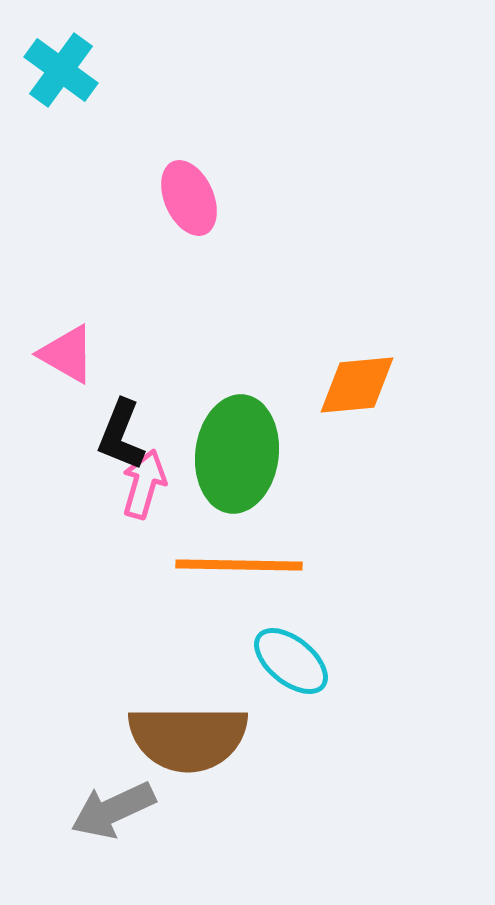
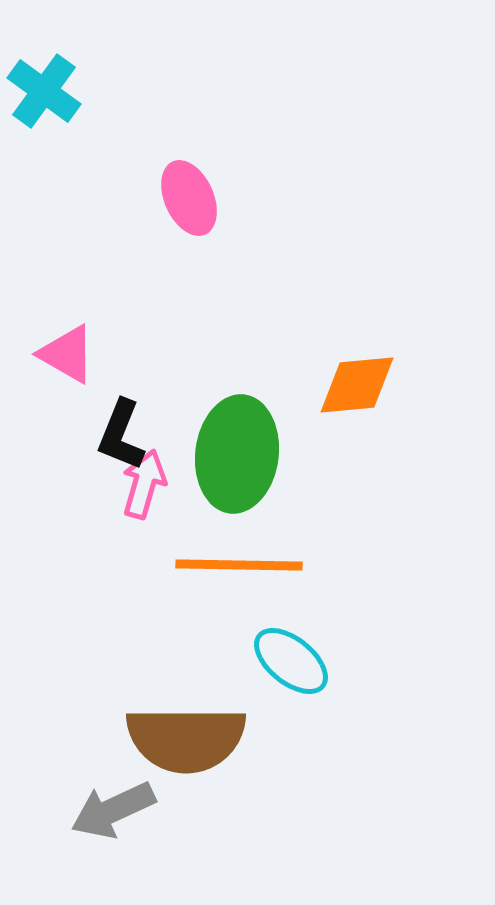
cyan cross: moved 17 px left, 21 px down
brown semicircle: moved 2 px left, 1 px down
